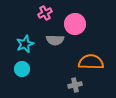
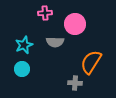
pink cross: rotated 24 degrees clockwise
gray semicircle: moved 2 px down
cyan star: moved 1 px left, 1 px down
orange semicircle: rotated 60 degrees counterclockwise
gray cross: moved 2 px up; rotated 16 degrees clockwise
